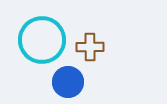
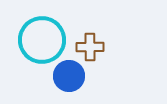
blue circle: moved 1 px right, 6 px up
